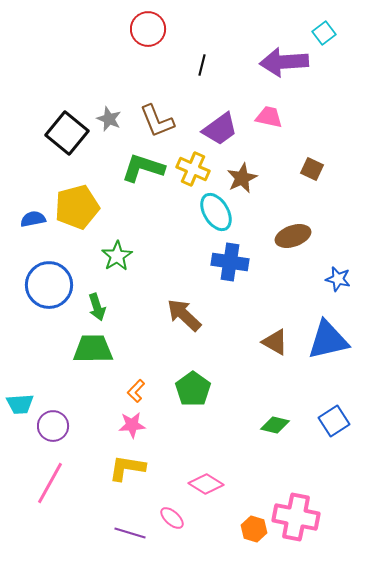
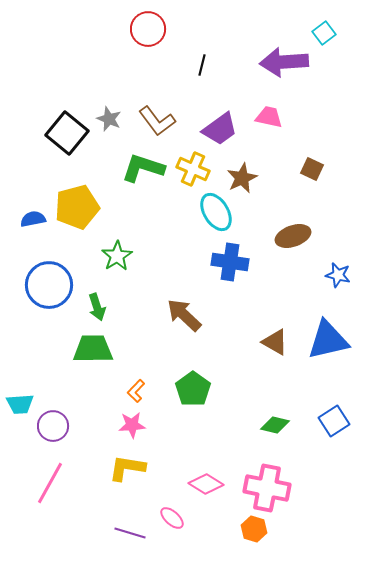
brown L-shape: rotated 15 degrees counterclockwise
blue star: moved 4 px up
pink cross: moved 29 px left, 29 px up
